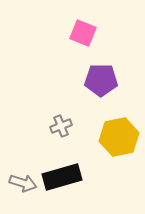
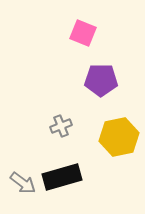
gray arrow: rotated 20 degrees clockwise
